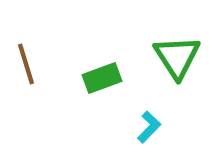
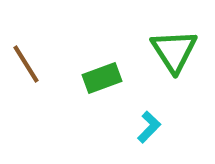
green triangle: moved 3 px left, 6 px up
brown line: rotated 15 degrees counterclockwise
